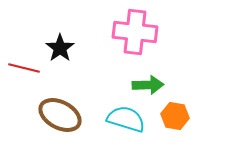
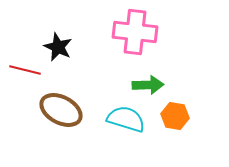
black star: moved 2 px left, 1 px up; rotated 12 degrees counterclockwise
red line: moved 1 px right, 2 px down
brown ellipse: moved 1 px right, 5 px up
